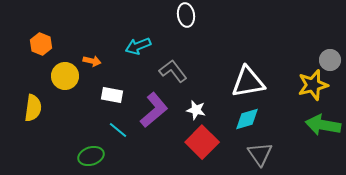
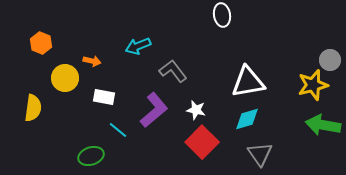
white ellipse: moved 36 px right
orange hexagon: moved 1 px up
yellow circle: moved 2 px down
white rectangle: moved 8 px left, 2 px down
